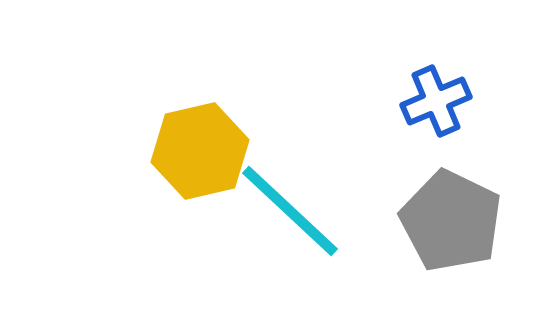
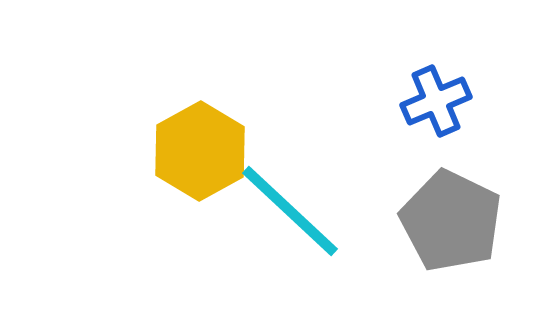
yellow hexagon: rotated 16 degrees counterclockwise
